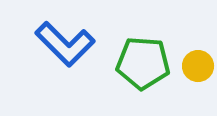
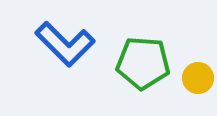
yellow circle: moved 12 px down
